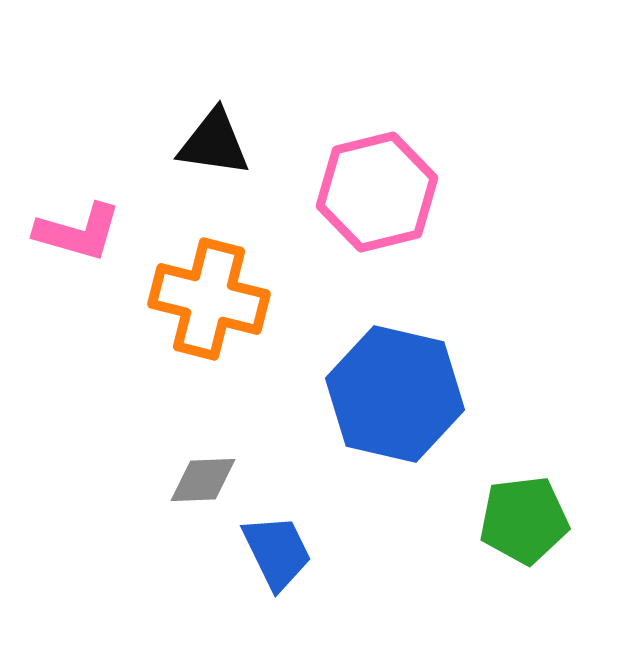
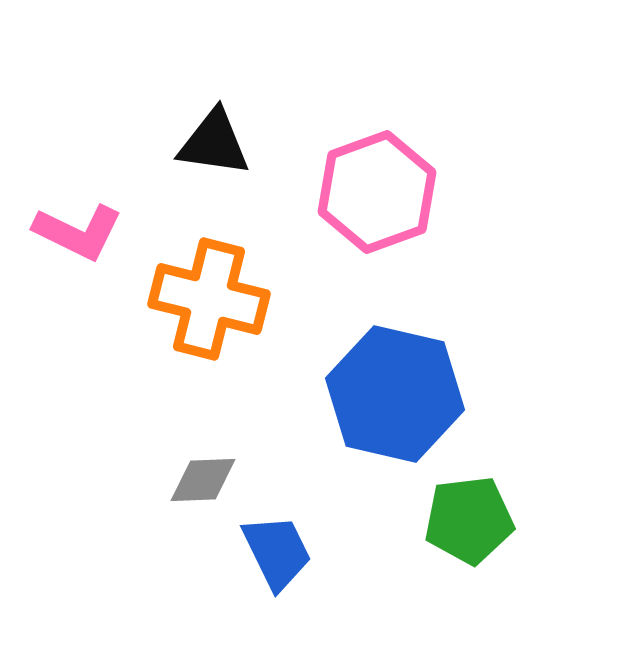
pink hexagon: rotated 6 degrees counterclockwise
pink L-shape: rotated 10 degrees clockwise
green pentagon: moved 55 px left
